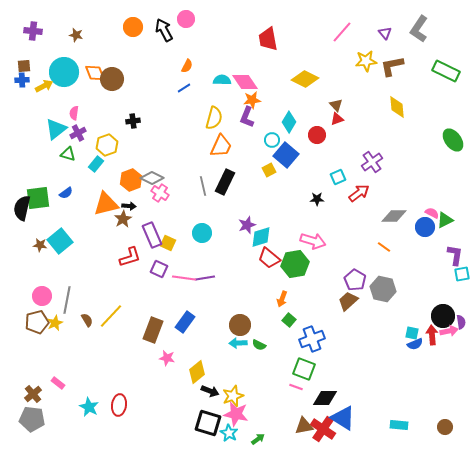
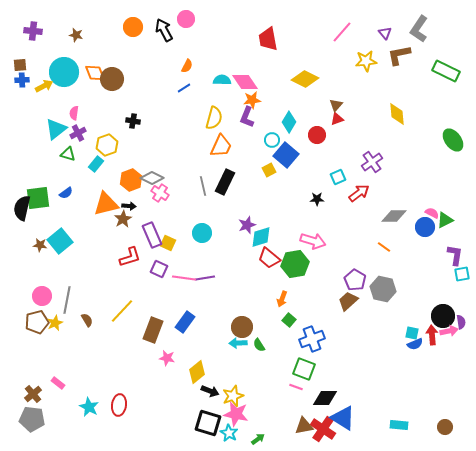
brown square at (24, 66): moved 4 px left, 1 px up
brown L-shape at (392, 66): moved 7 px right, 11 px up
brown triangle at (336, 105): rotated 24 degrees clockwise
yellow diamond at (397, 107): moved 7 px down
black cross at (133, 121): rotated 16 degrees clockwise
yellow line at (111, 316): moved 11 px right, 5 px up
brown circle at (240, 325): moved 2 px right, 2 px down
green semicircle at (259, 345): rotated 32 degrees clockwise
